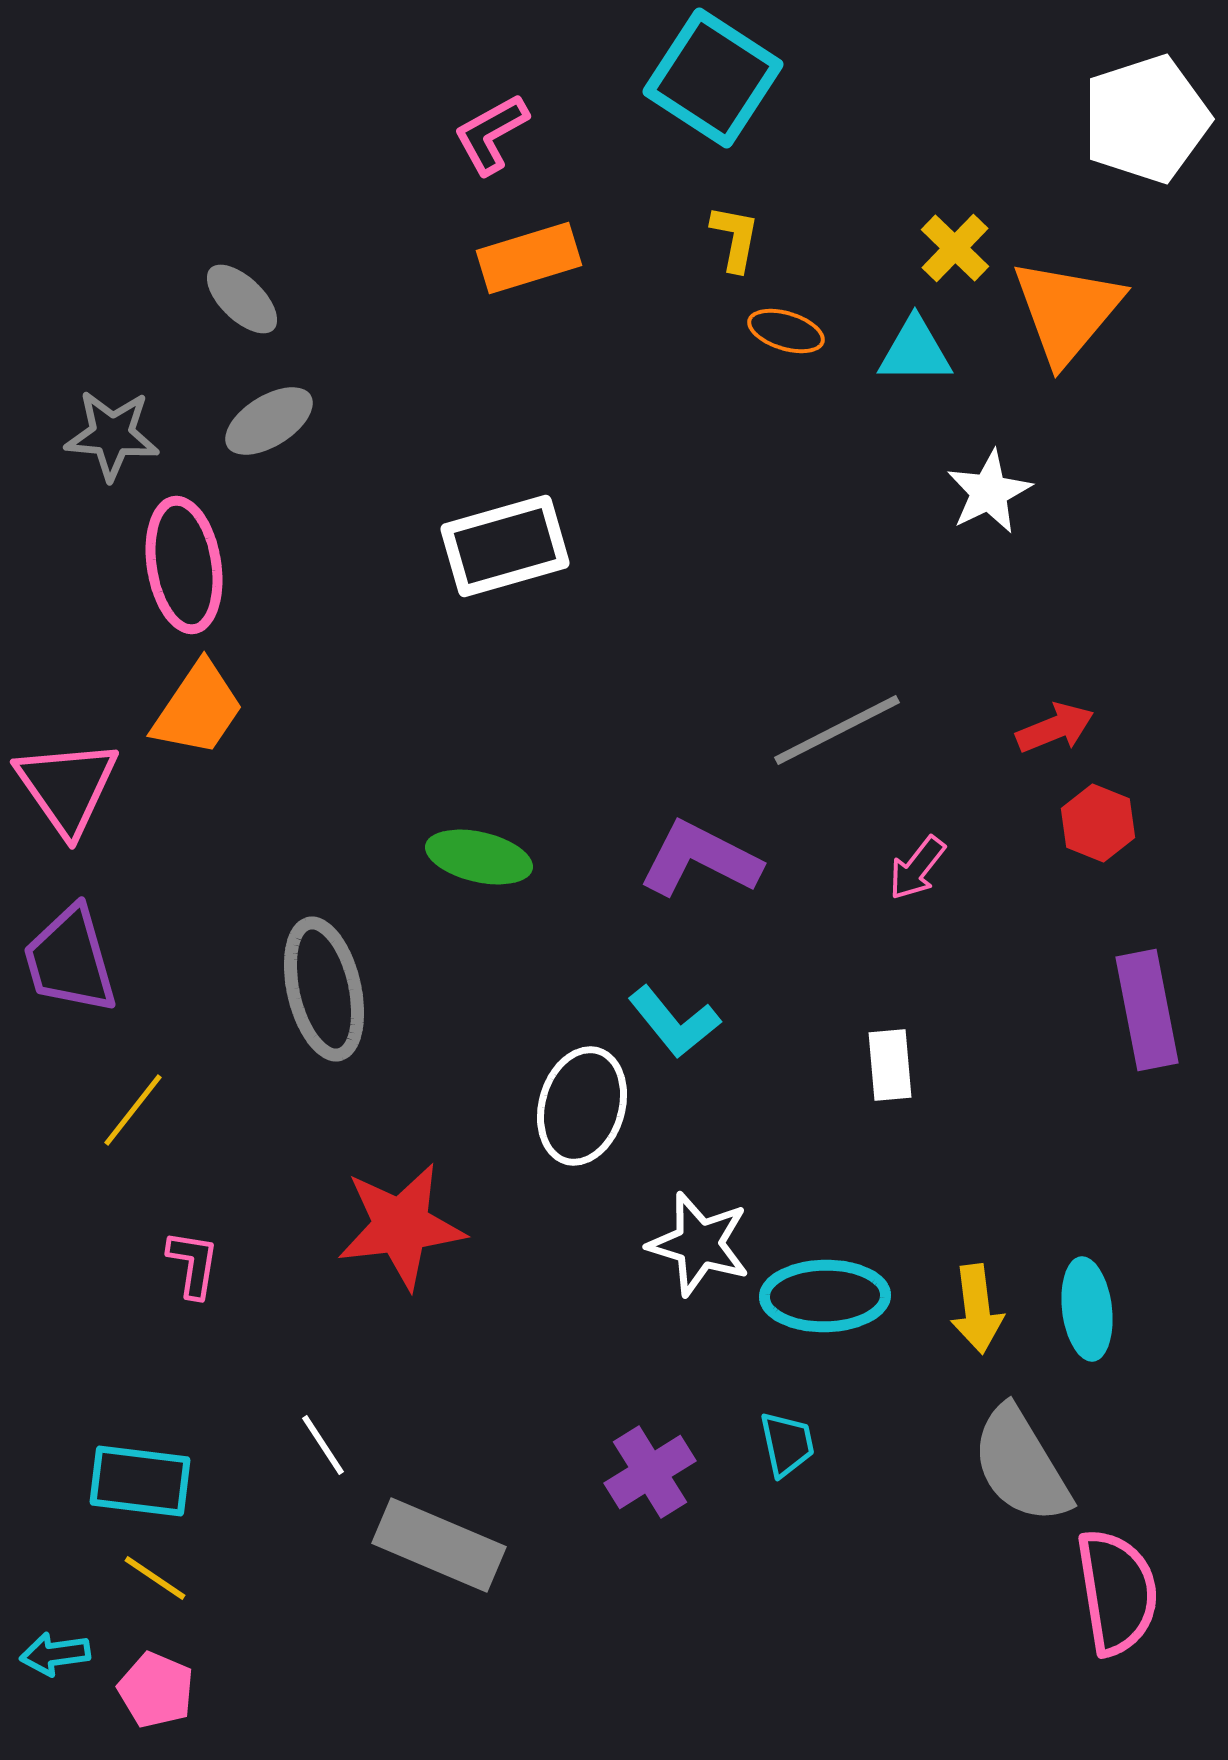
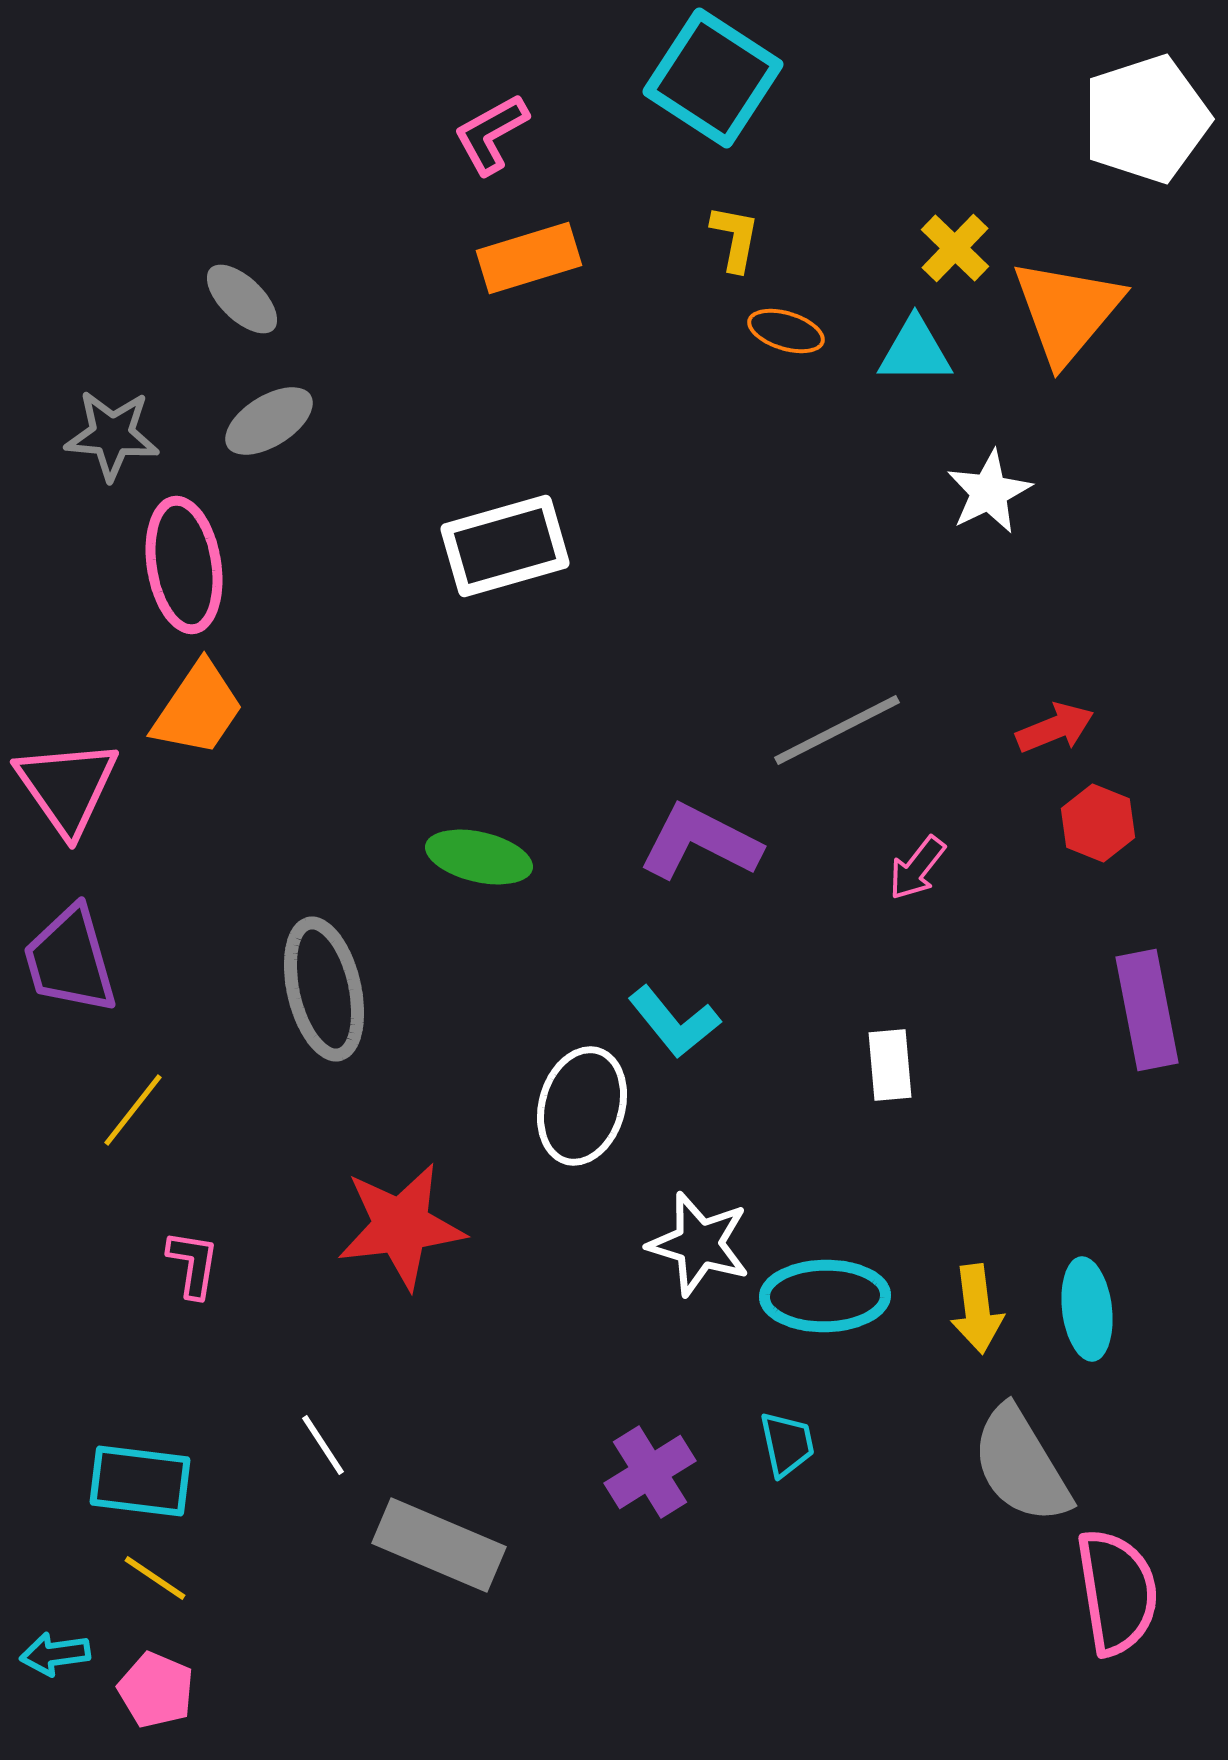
purple L-shape at (700, 859): moved 17 px up
